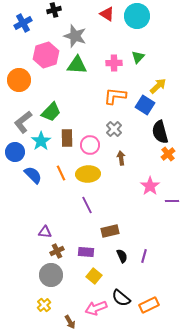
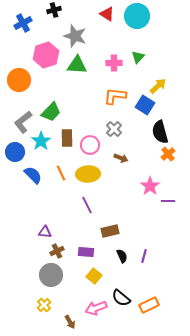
brown arrow at (121, 158): rotated 120 degrees clockwise
purple line at (172, 201): moved 4 px left
